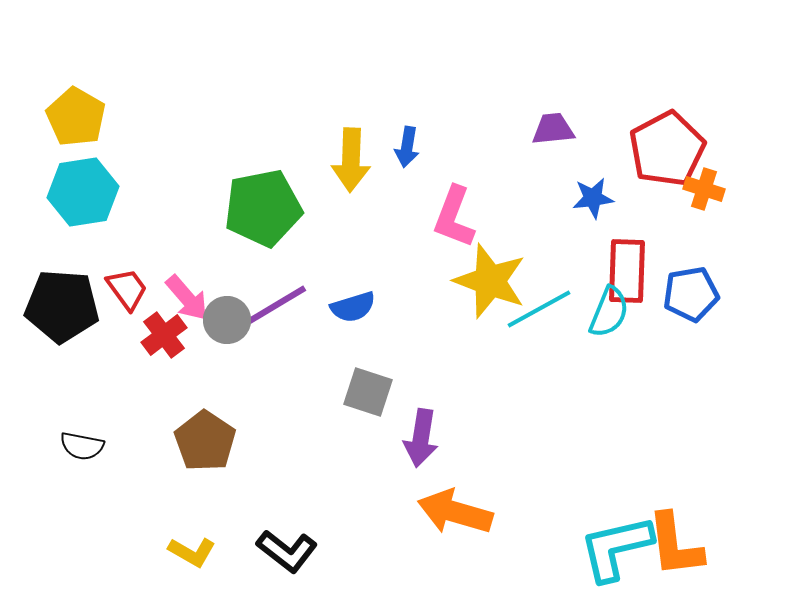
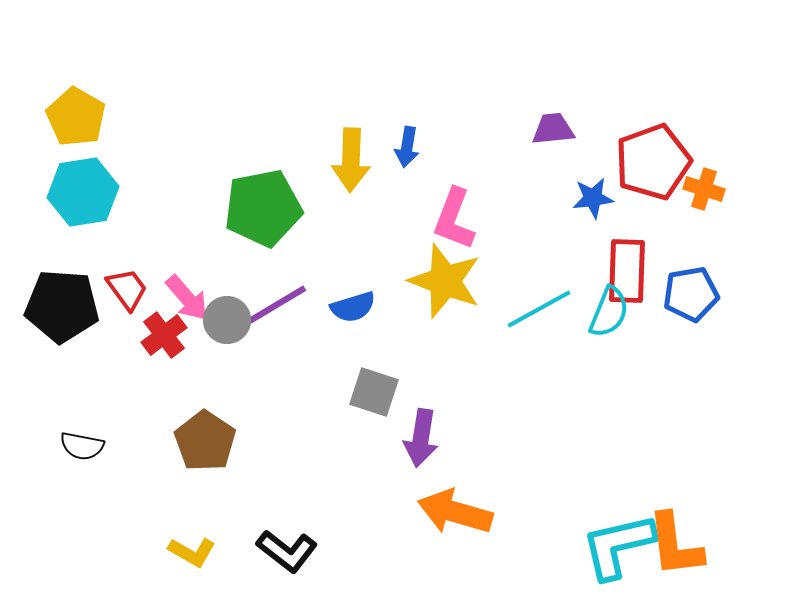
red pentagon: moved 14 px left, 13 px down; rotated 8 degrees clockwise
pink L-shape: moved 2 px down
yellow star: moved 45 px left
gray square: moved 6 px right
cyan L-shape: moved 2 px right, 2 px up
